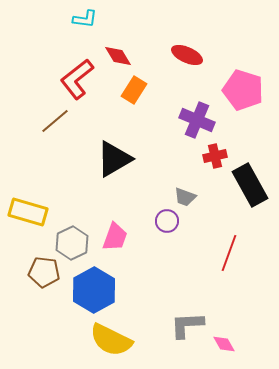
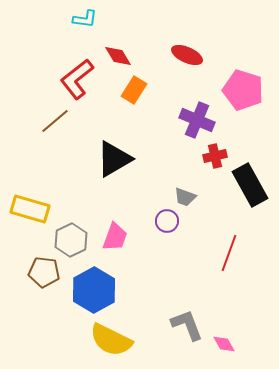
yellow rectangle: moved 2 px right, 3 px up
gray hexagon: moved 1 px left, 3 px up
gray L-shape: rotated 72 degrees clockwise
